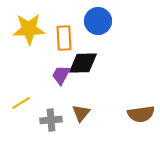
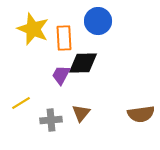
yellow star: moved 4 px right; rotated 24 degrees clockwise
